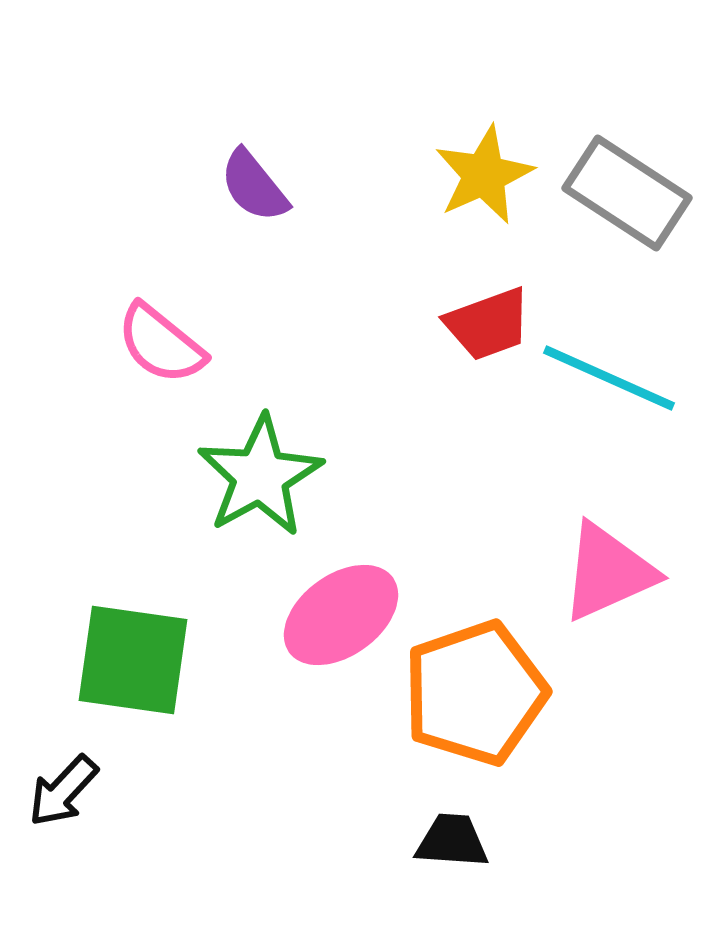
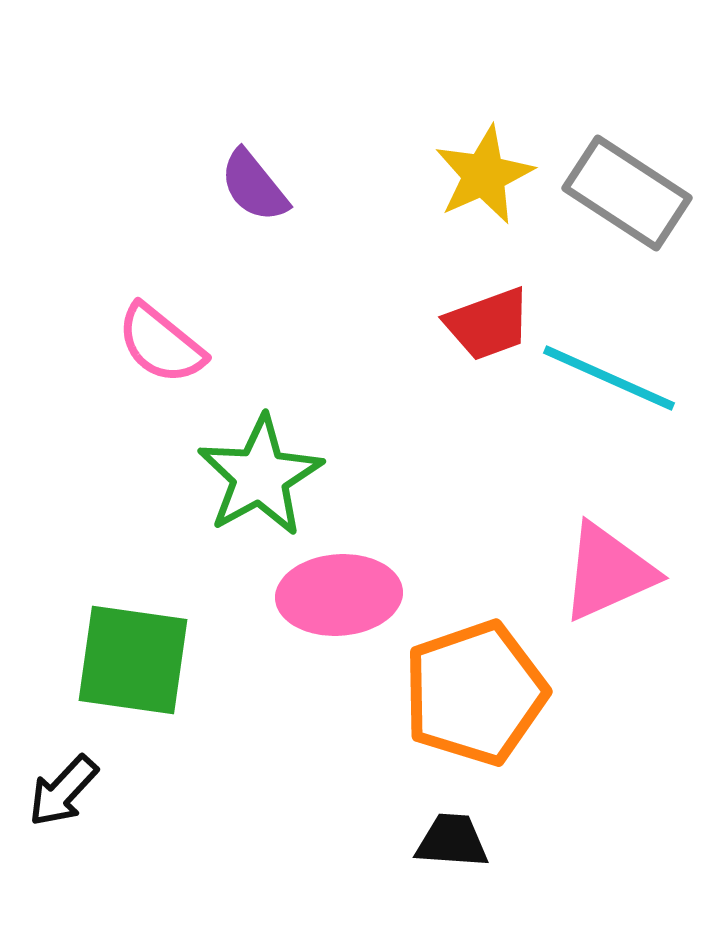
pink ellipse: moved 2 px left, 20 px up; rotated 32 degrees clockwise
